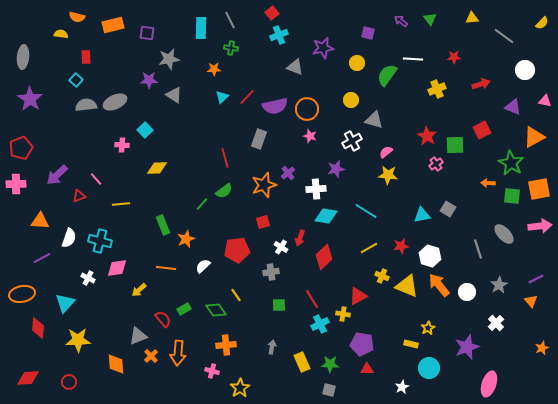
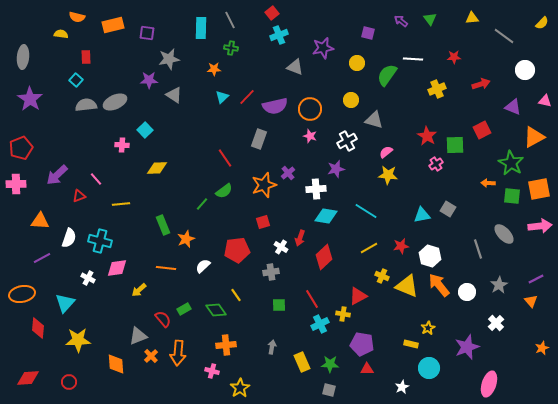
orange circle at (307, 109): moved 3 px right
white cross at (352, 141): moved 5 px left
red line at (225, 158): rotated 18 degrees counterclockwise
